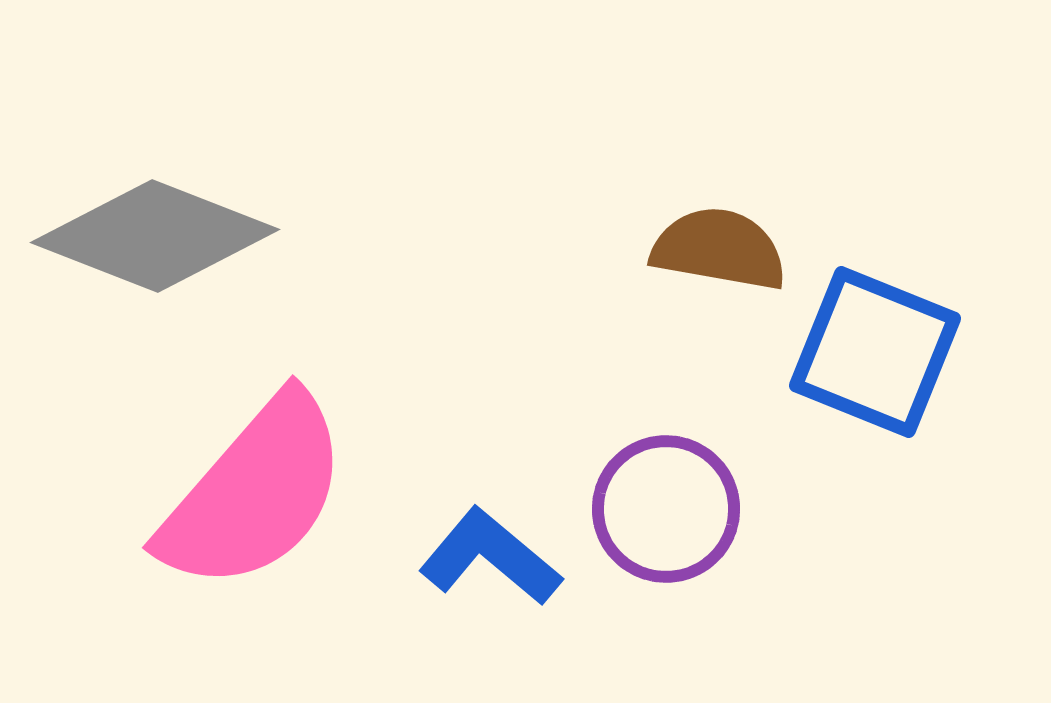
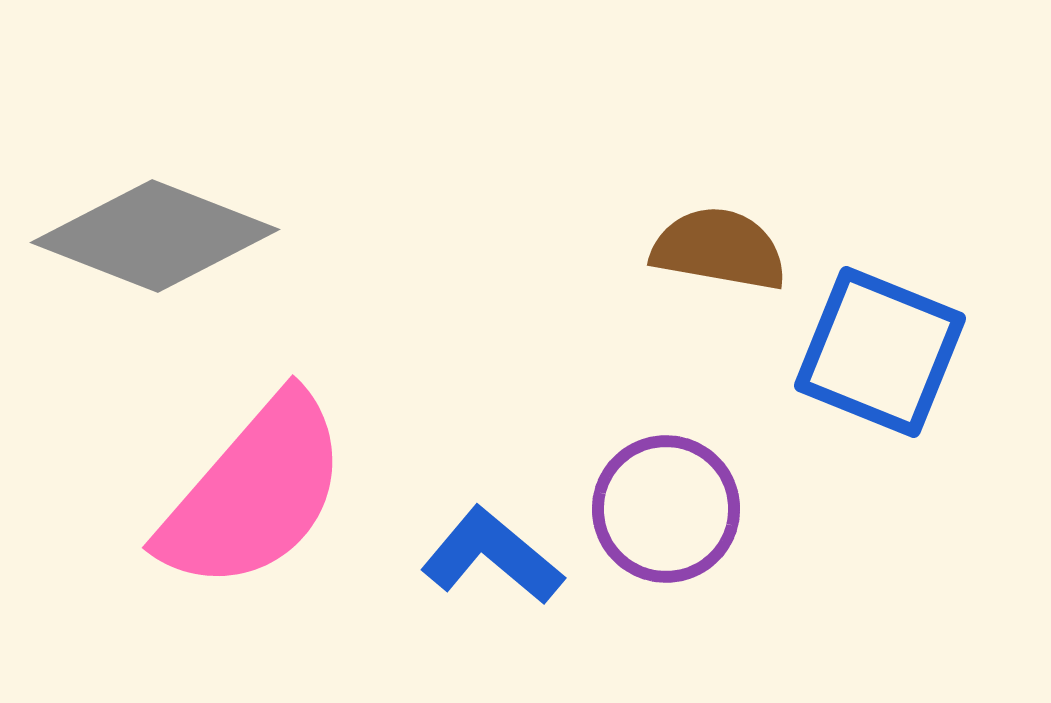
blue square: moved 5 px right
blue L-shape: moved 2 px right, 1 px up
